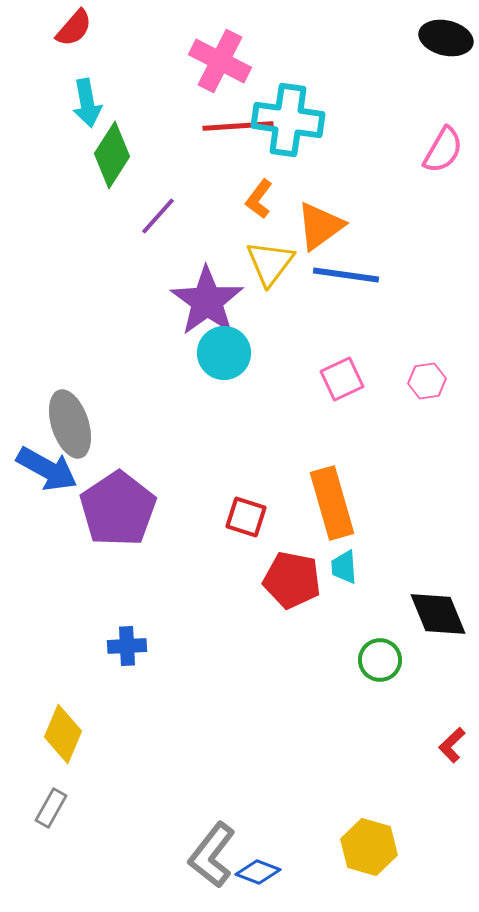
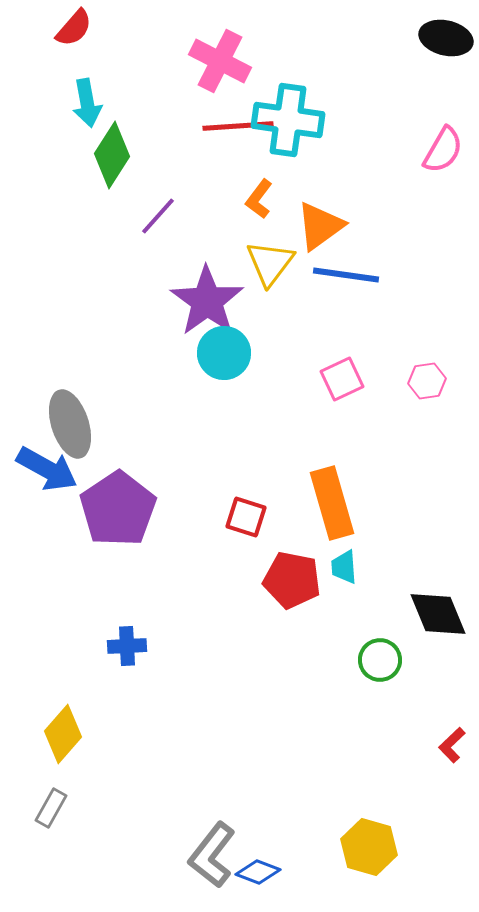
yellow diamond: rotated 18 degrees clockwise
